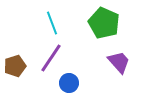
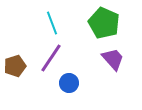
purple trapezoid: moved 6 px left, 3 px up
